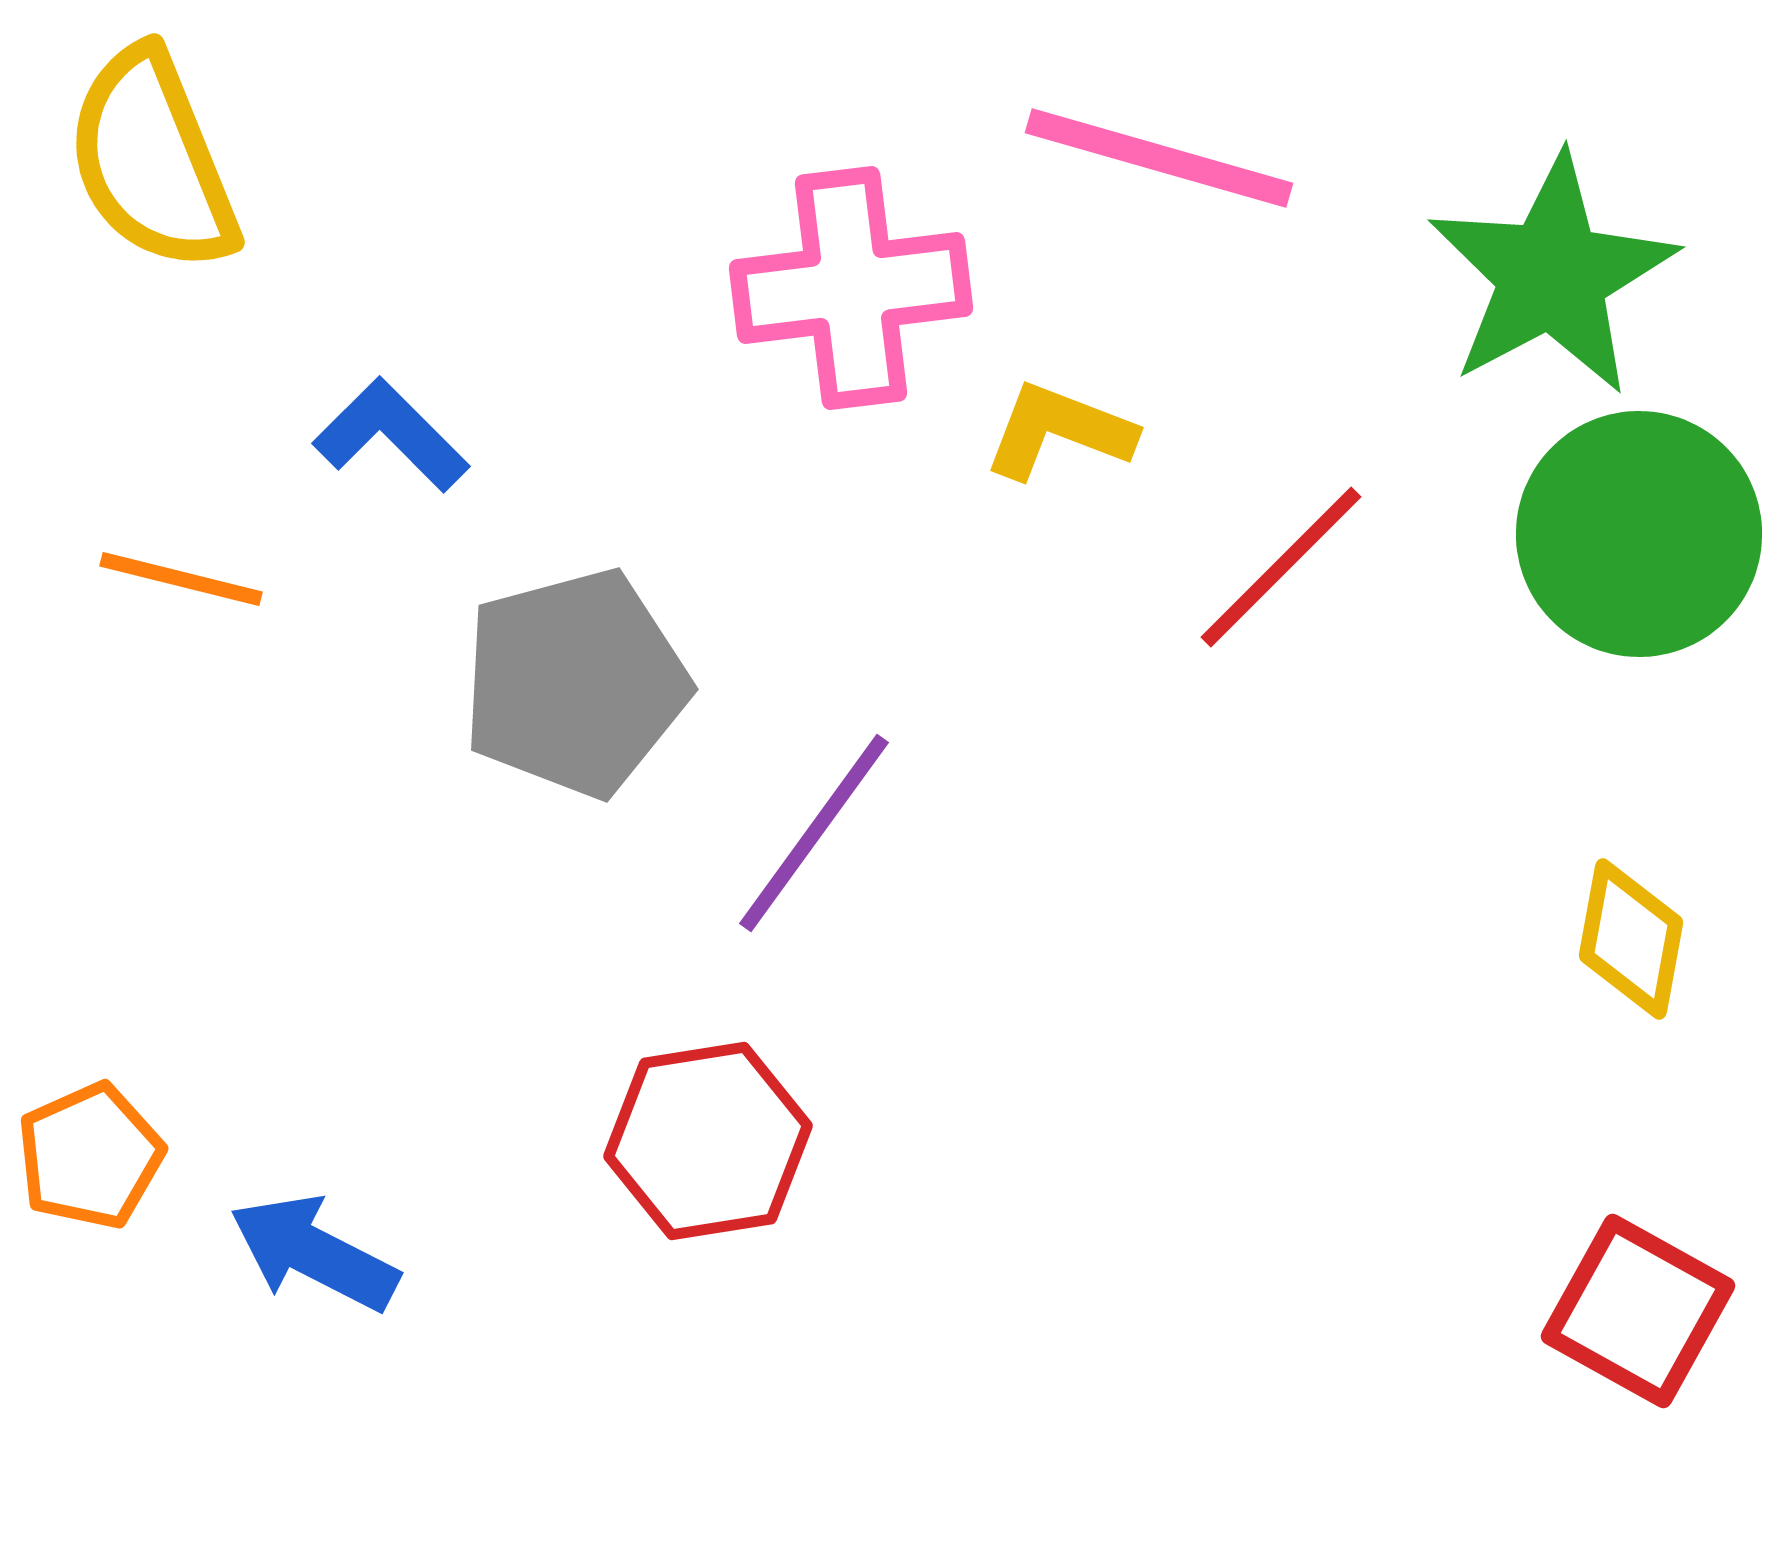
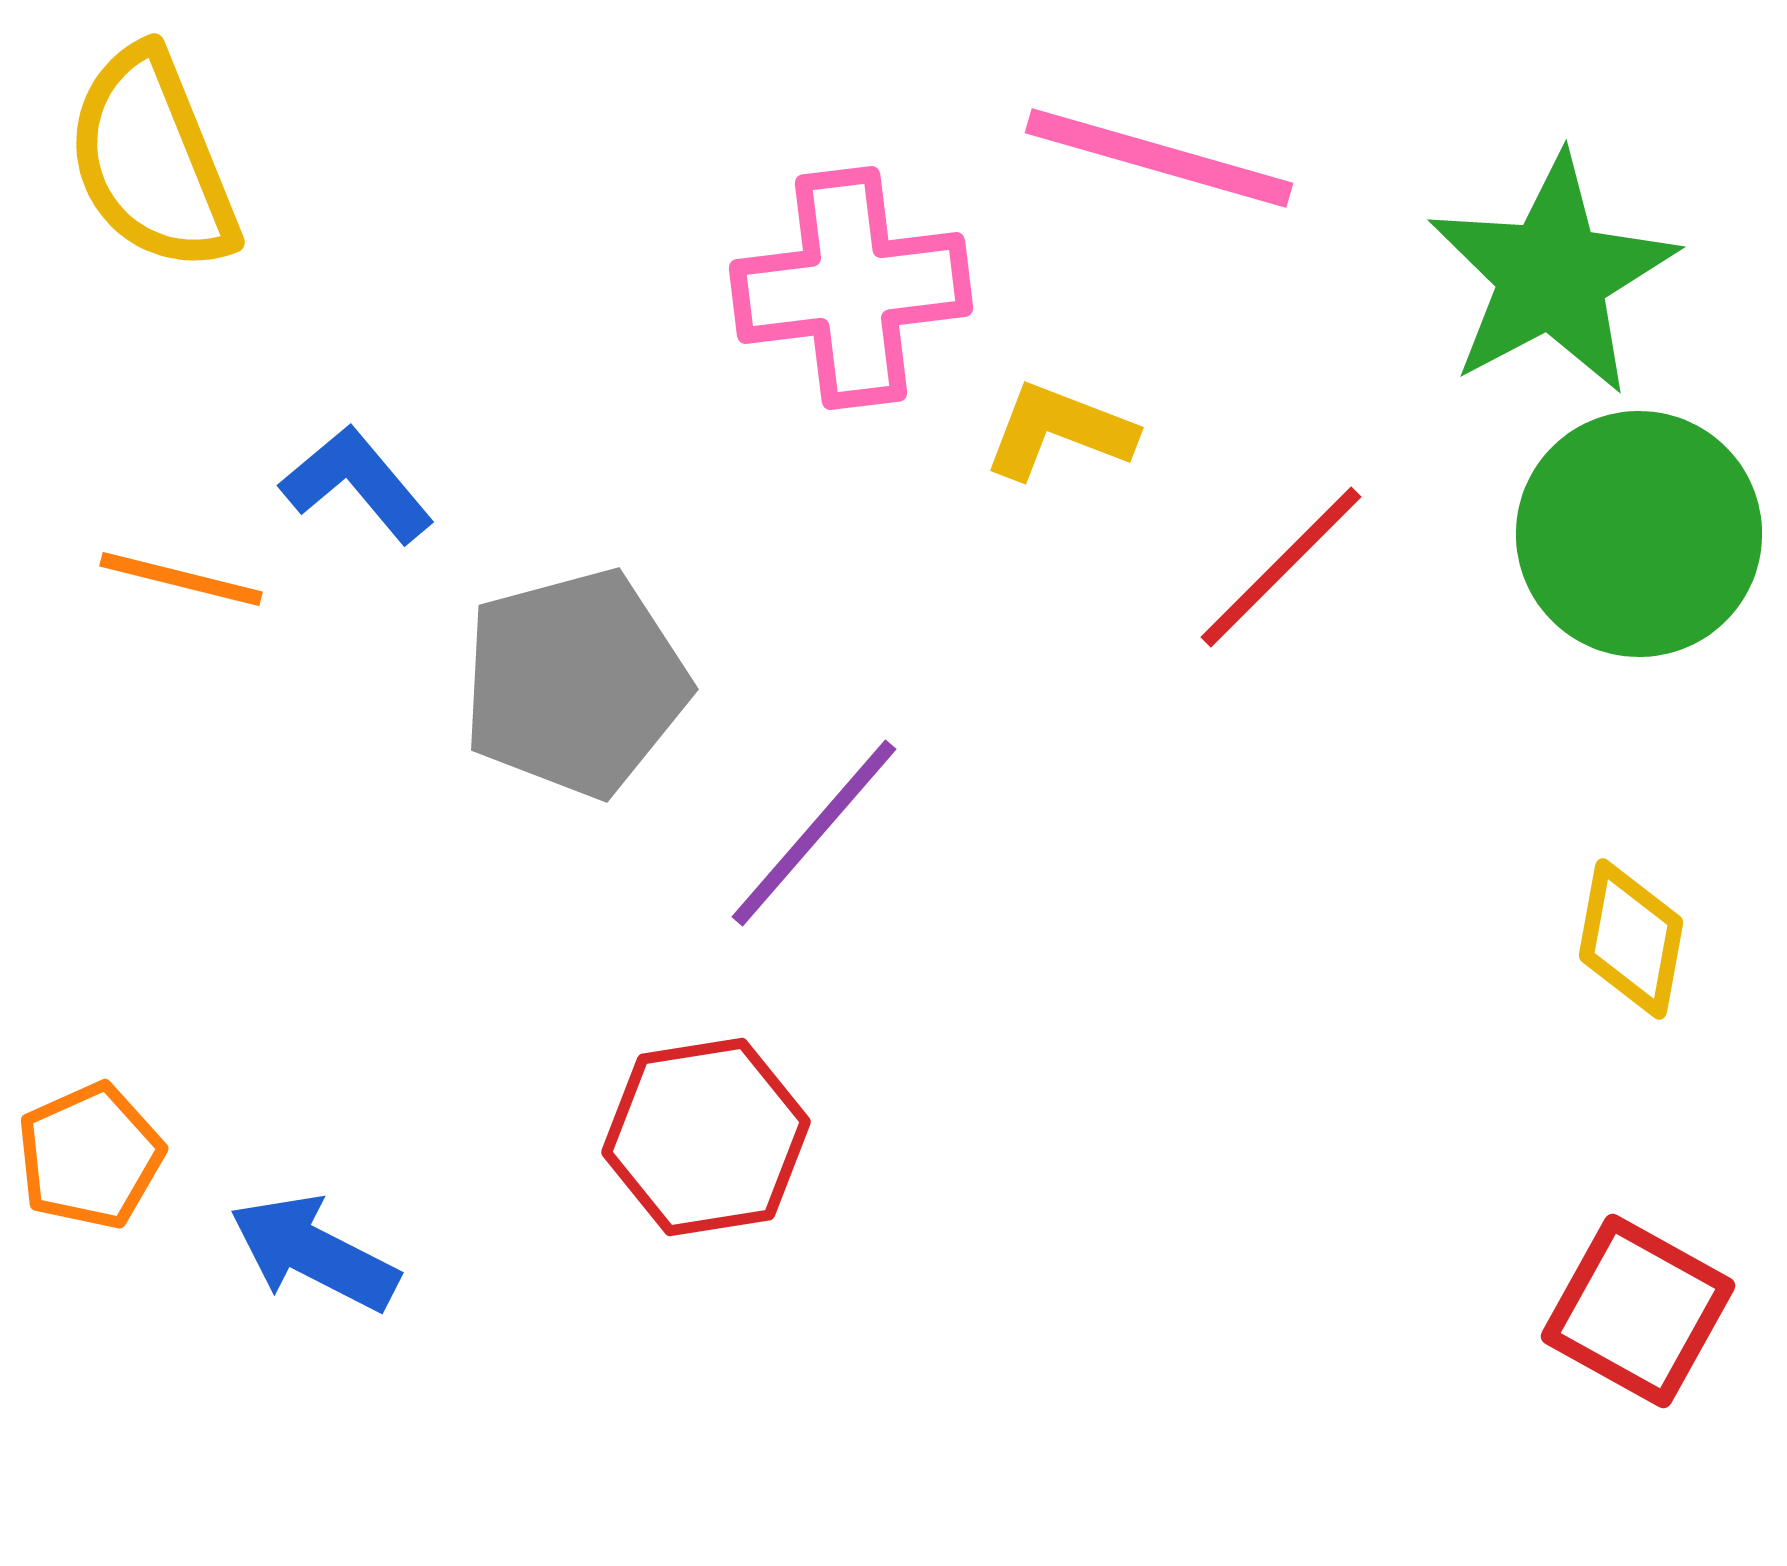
blue L-shape: moved 34 px left, 49 px down; rotated 5 degrees clockwise
purple line: rotated 5 degrees clockwise
red hexagon: moved 2 px left, 4 px up
